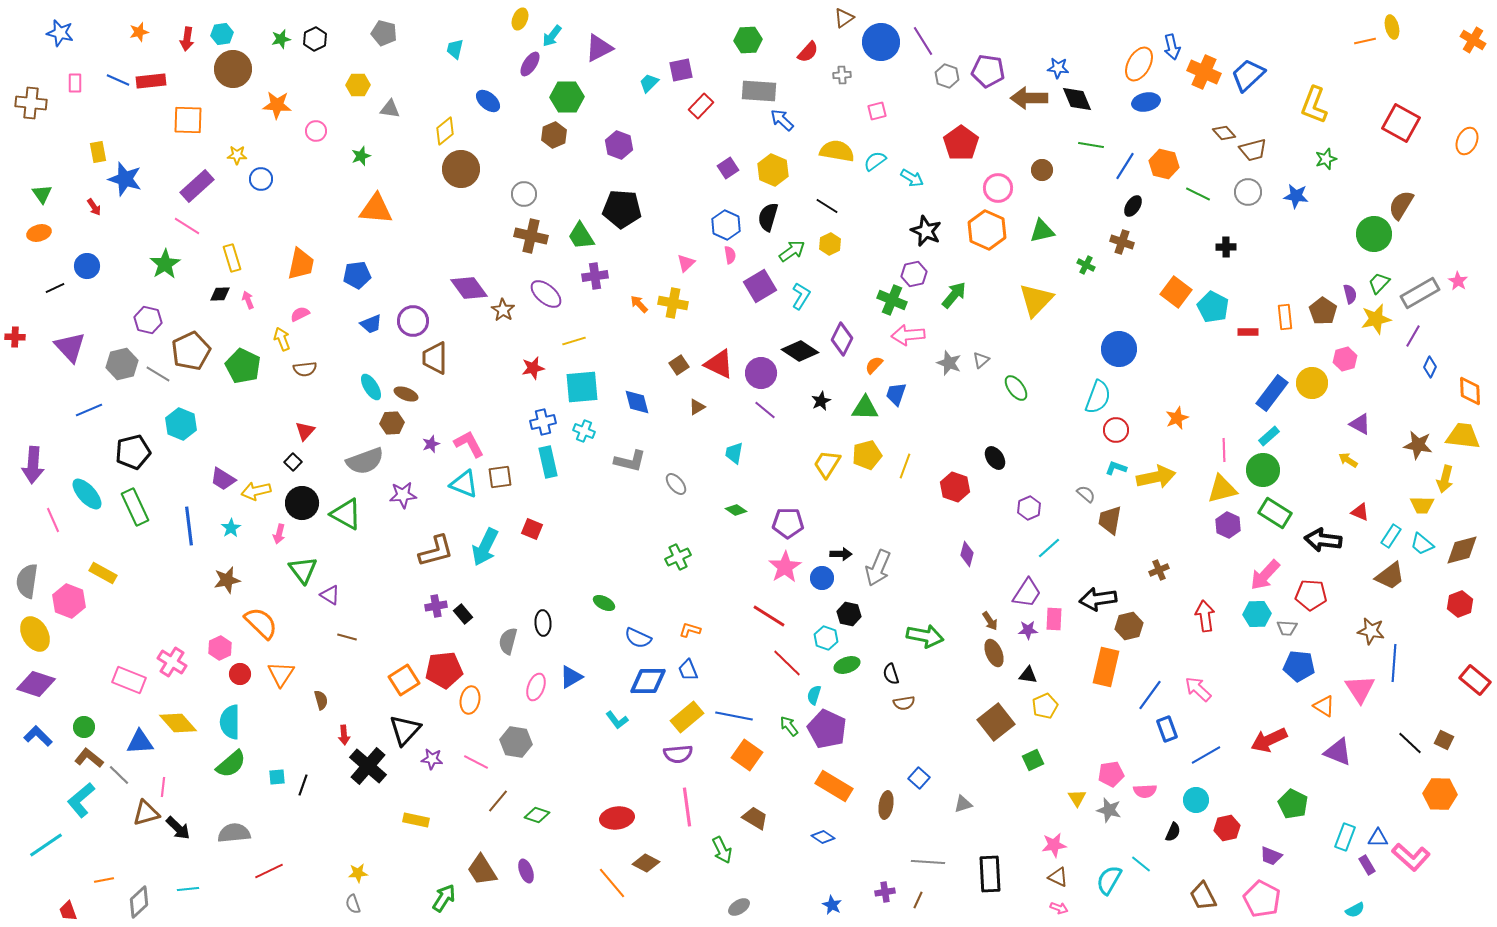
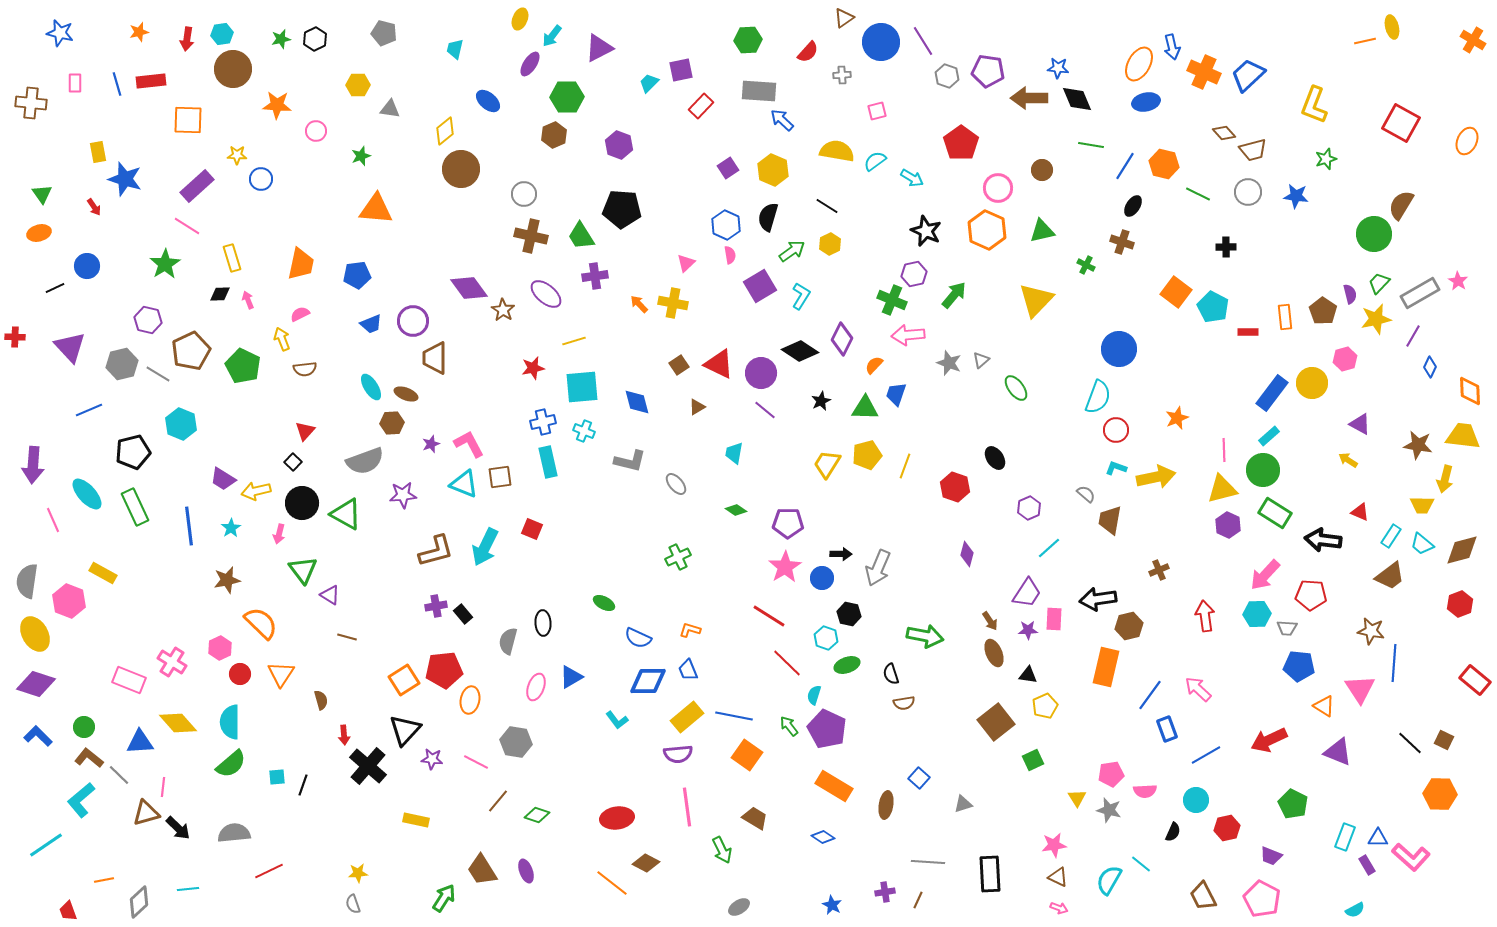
blue line at (118, 80): moved 1 px left, 4 px down; rotated 50 degrees clockwise
orange line at (612, 883): rotated 12 degrees counterclockwise
